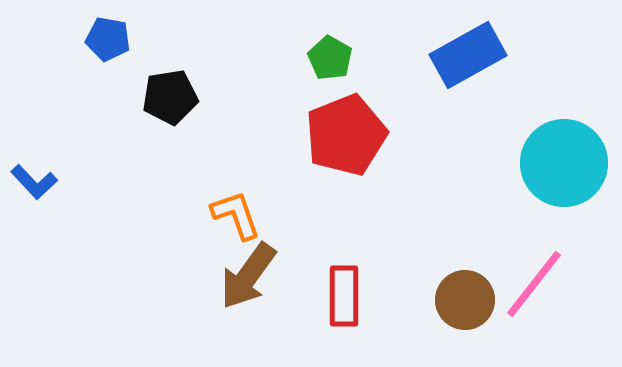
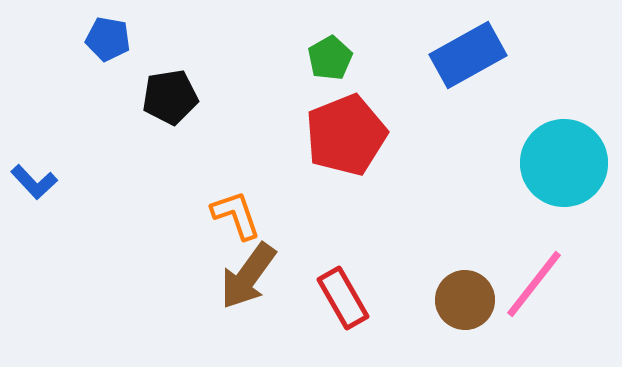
green pentagon: rotated 12 degrees clockwise
red rectangle: moved 1 px left, 2 px down; rotated 30 degrees counterclockwise
